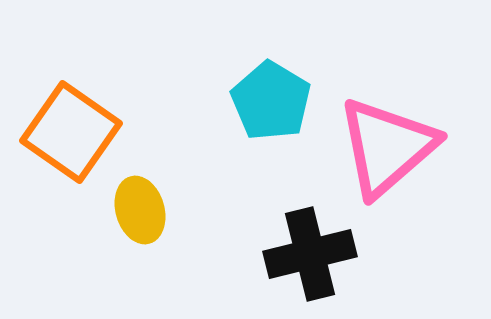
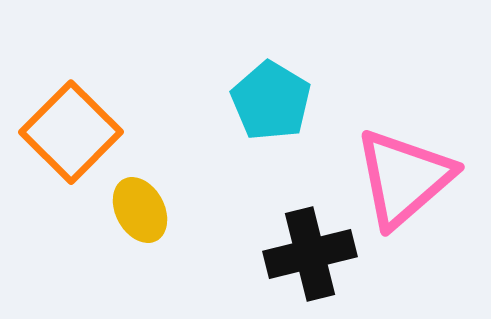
orange square: rotated 10 degrees clockwise
pink triangle: moved 17 px right, 31 px down
yellow ellipse: rotated 12 degrees counterclockwise
